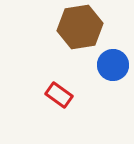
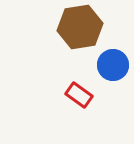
red rectangle: moved 20 px right
